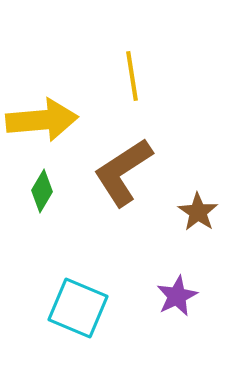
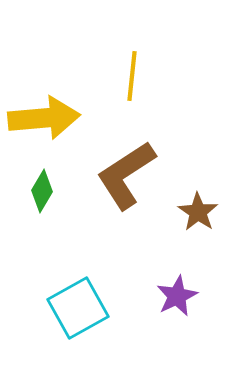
yellow line: rotated 15 degrees clockwise
yellow arrow: moved 2 px right, 2 px up
brown L-shape: moved 3 px right, 3 px down
cyan square: rotated 38 degrees clockwise
